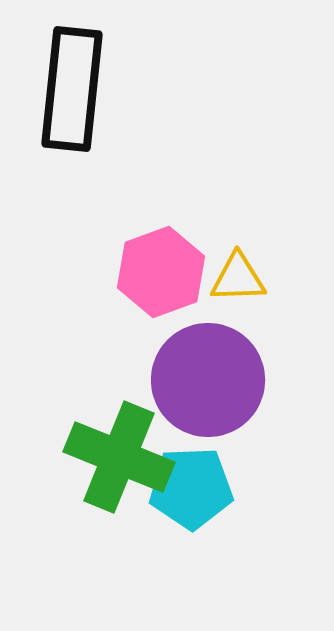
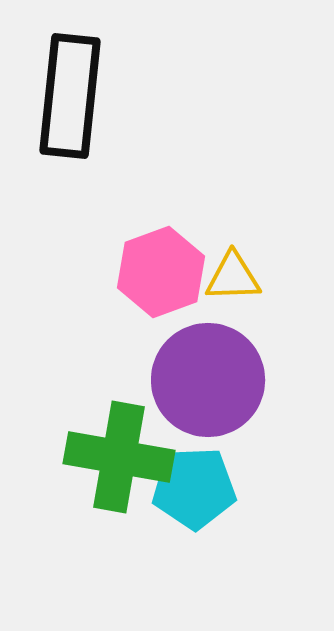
black rectangle: moved 2 px left, 7 px down
yellow triangle: moved 5 px left, 1 px up
green cross: rotated 12 degrees counterclockwise
cyan pentagon: moved 3 px right
